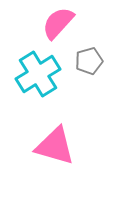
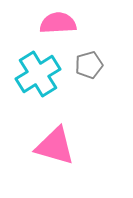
pink semicircle: rotated 45 degrees clockwise
gray pentagon: moved 4 px down
